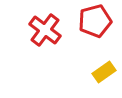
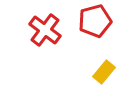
yellow rectangle: rotated 15 degrees counterclockwise
